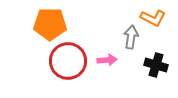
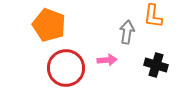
orange L-shape: moved 2 px up; rotated 70 degrees clockwise
orange pentagon: moved 1 px left, 1 px down; rotated 20 degrees clockwise
gray arrow: moved 4 px left, 5 px up
red circle: moved 2 px left, 7 px down
